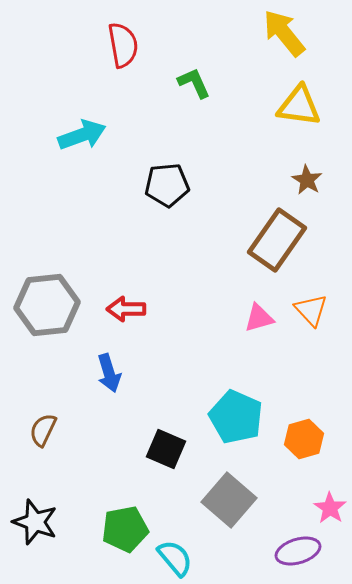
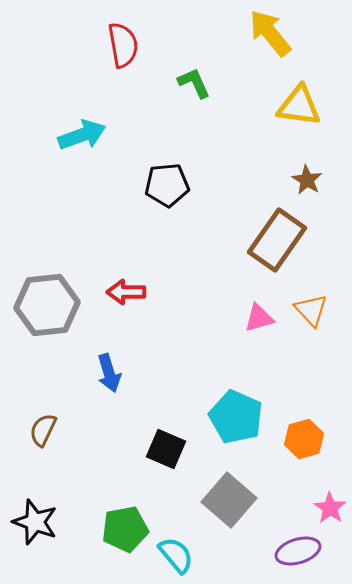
yellow arrow: moved 14 px left
red arrow: moved 17 px up
cyan semicircle: moved 1 px right, 3 px up
